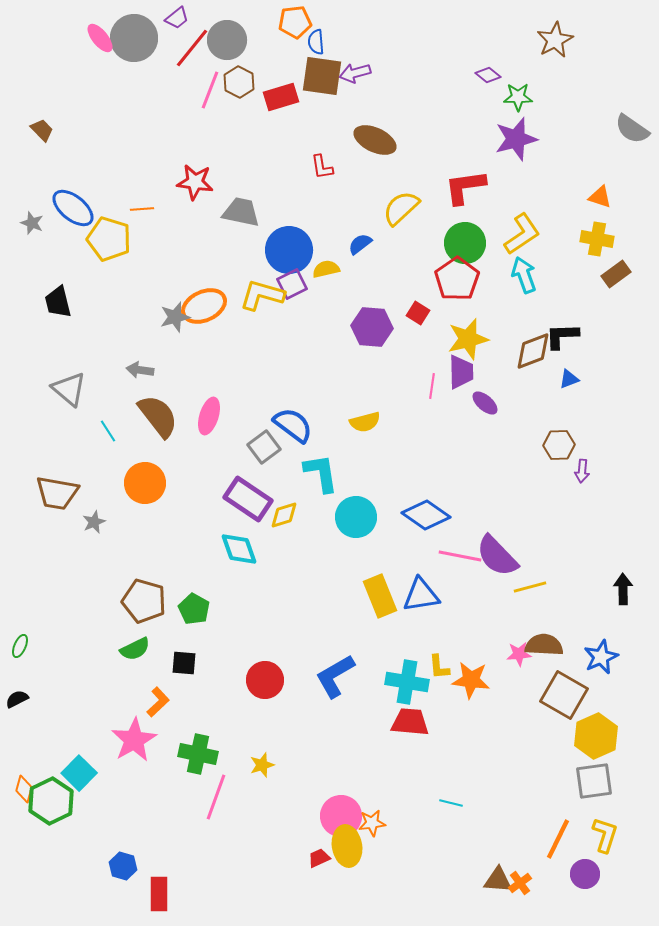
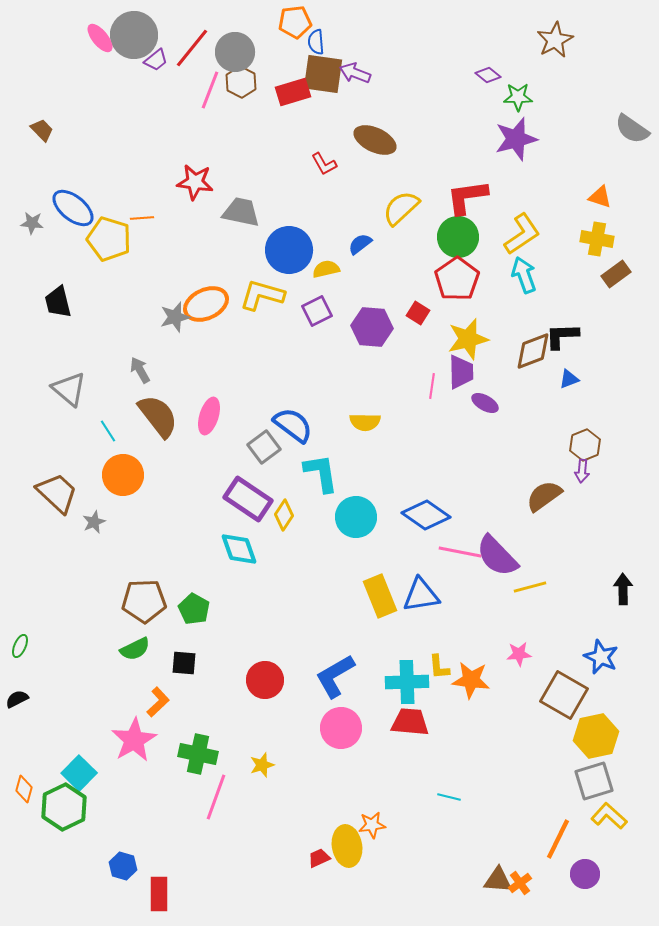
purple trapezoid at (177, 18): moved 21 px left, 42 px down
gray circle at (134, 38): moved 3 px up
gray circle at (227, 40): moved 8 px right, 12 px down
purple arrow at (355, 73): rotated 36 degrees clockwise
brown square at (322, 76): moved 1 px right, 2 px up
brown hexagon at (239, 82): moved 2 px right
red rectangle at (281, 97): moved 12 px right, 5 px up
red L-shape at (322, 167): moved 2 px right, 3 px up; rotated 20 degrees counterclockwise
red L-shape at (465, 187): moved 2 px right, 10 px down
orange line at (142, 209): moved 9 px down
gray star at (32, 223): rotated 15 degrees counterclockwise
green circle at (465, 243): moved 7 px left, 6 px up
purple square at (292, 284): moved 25 px right, 27 px down
orange ellipse at (204, 306): moved 2 px right, 2 px up
gray arrow at (140, 370): rotated 52 degrees clockwise
purple ellipse at (485, 403): rotated 12 degrees counterclockwise
yellow semicircle at (365, 422): rotated 16 degrees clockwise
brown hexagon at (559, 445): moved 26 px right; rotated 20 degrees counterclockwise
orange circle at (145, 483): moved 22 px left, 8 px up
brown trapezoid at (57, 493): rotated 147 degrees counterclockwise
yellow diamond at (284, 515): rotated 40 degrees counterclockwise
pink line at (460, 556): moved 4 px up
brown pentagon at (144, 601): rotated 18 degrees counterclockwise
brown semicircle at (544, 645): moved 149 px up; rotated 39 degrees counterclockwise
blue star at (601, 657): rotated 24 degrees counterclockwise
cyan cross at (407, 682): rotated 12 degrees counterclockwise
yellow hexagon at (596, 736): rotated 12 degrees clockwise
gray square at (594, 781): rotated 9 degrees counterclockwise
green hexagon at (51, 801): moved 13 px right, 6 px down
cyan line at (451, 803): moved 2 px left, 6 px up
pink circle at (341, 816): moved 88 px up
orange star at (372, 823): moved 2 px down
yellow L-shape at (605, 835): moved 4 px right, 19 px up; rotated 66 degrees counterclockwise
